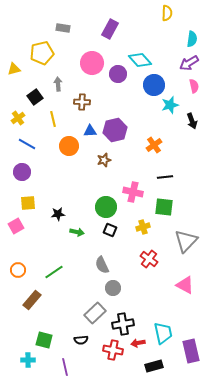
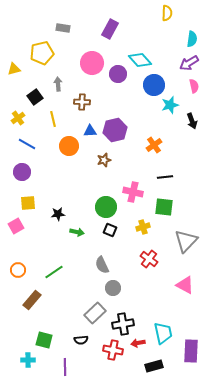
purple rectangle at (191, 351): rotated 15 degrees clockwise
purple line at (65, 367): rotated 12 degrees clockwise
